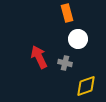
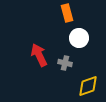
white circle: moved 1 px right, 1 px up
red arrow: moved 2 px up
yellow diamond: moved 2 px right
